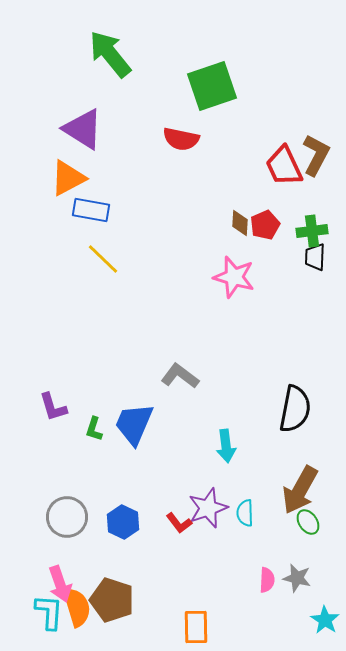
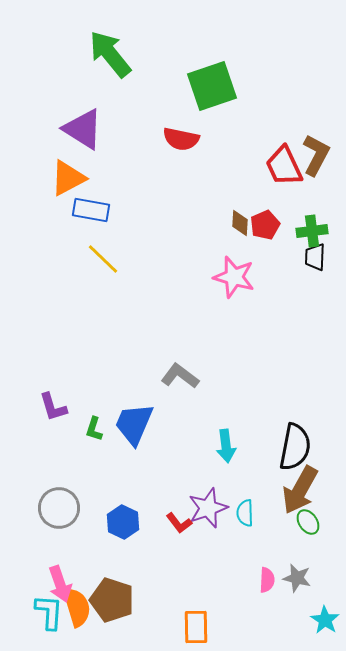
black semicircle: moved 38 px down
gray circle: moved 8 px left, 9 px up
